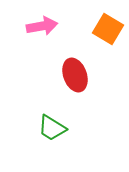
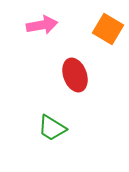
pink arrow: moved 1 px up
